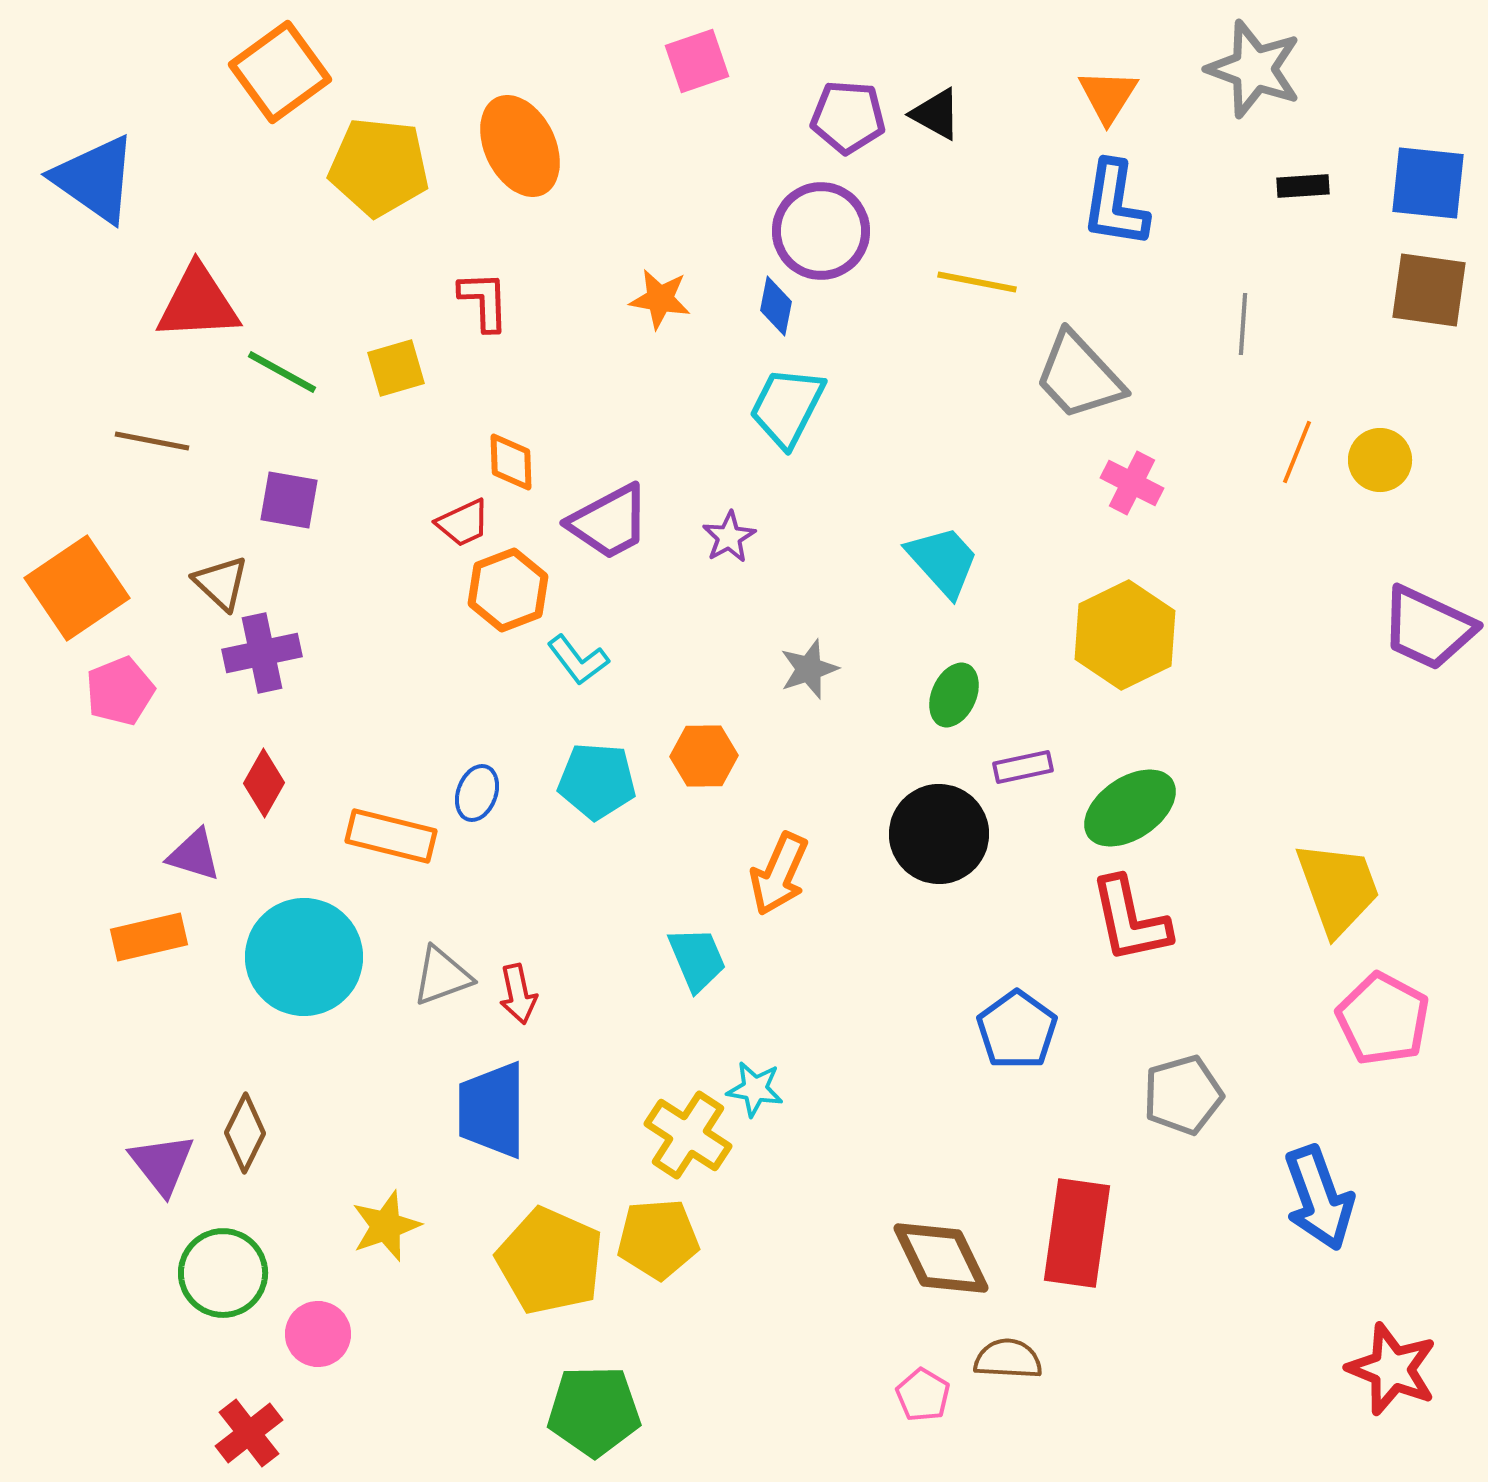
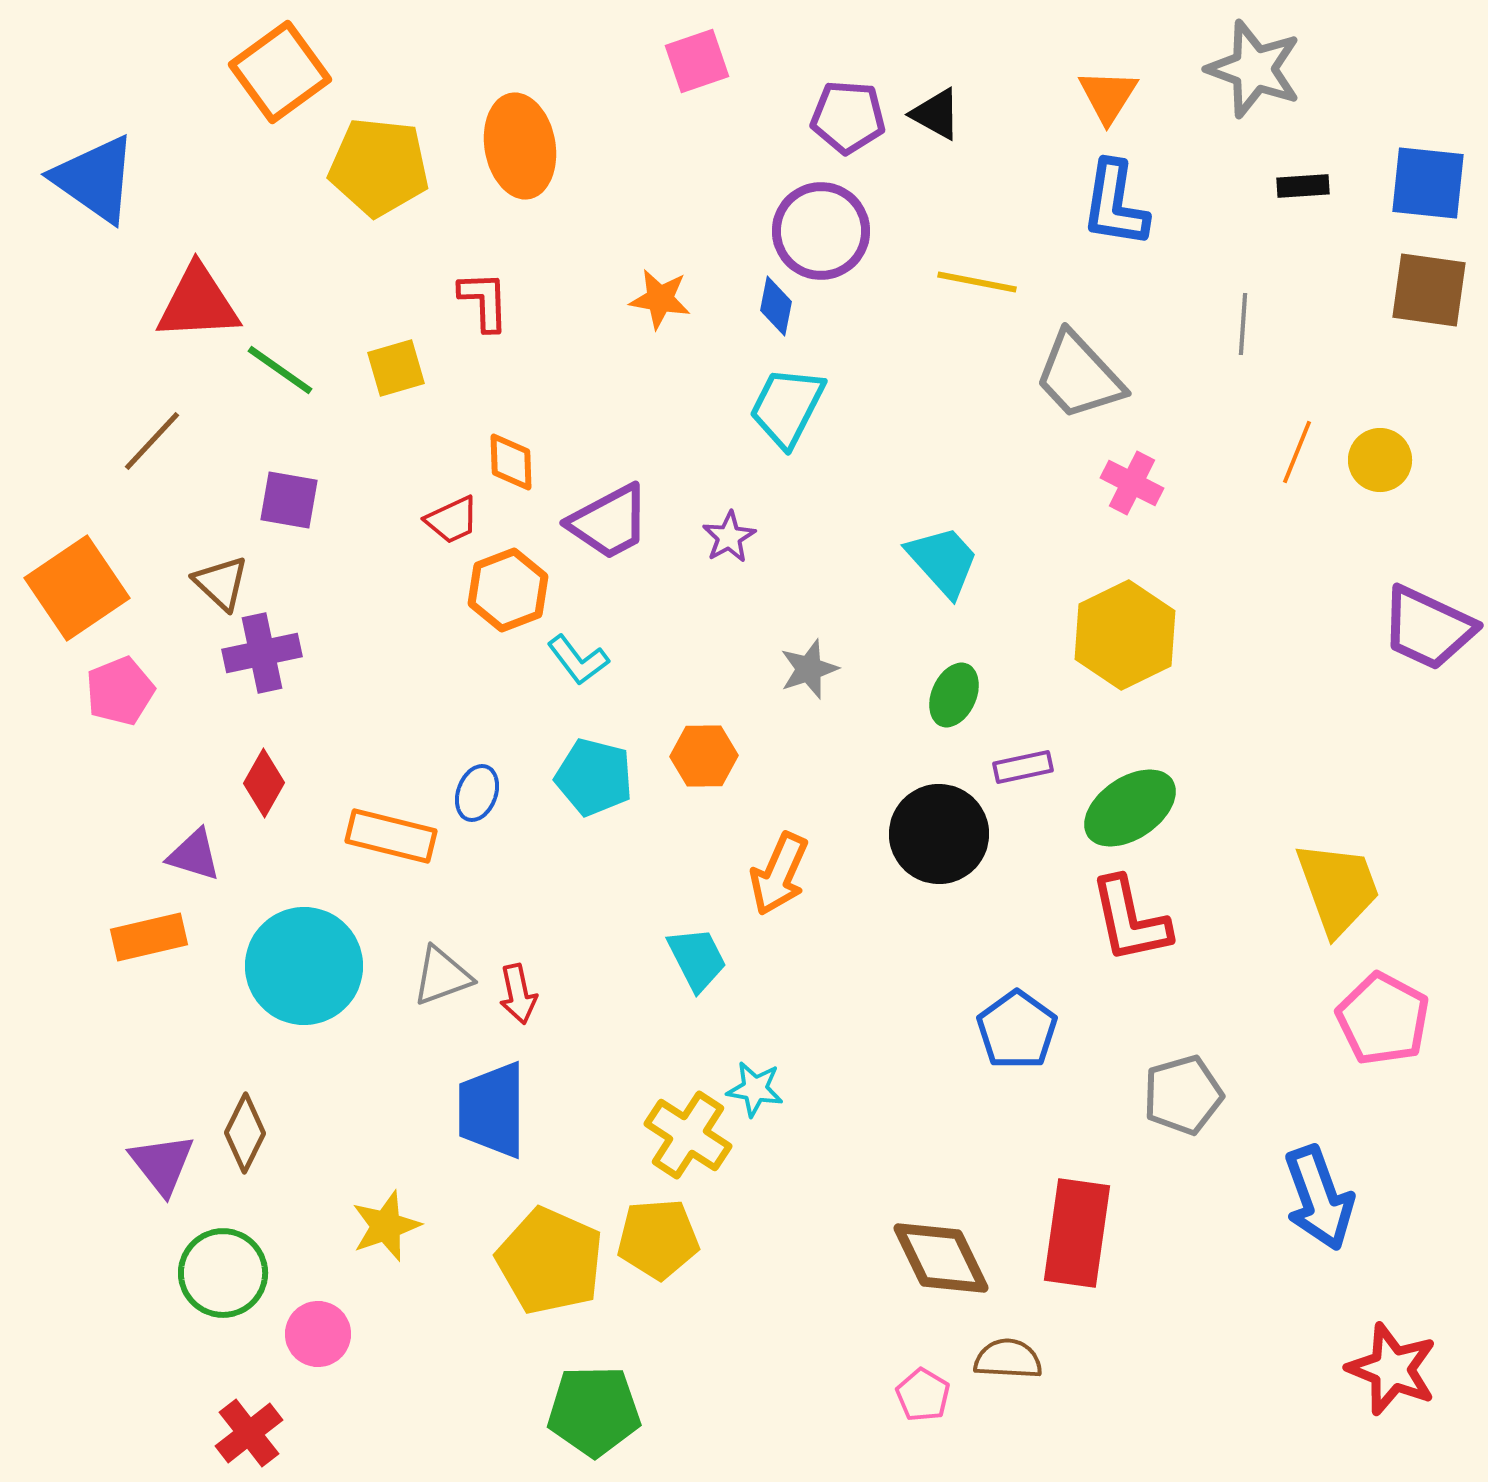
orange ellipse at (520, 146): rotated 16 degrees clockwise
green line at (282, 372): moved 2 px left, 2 px up; rotated 6 degrees clockwise
brown line at (152, 441): rotated 58 degrees counterclockwise
red trapezoid at (463, 523): moved 11 px left, 3 px up
cyan pentagon at (597, 781): moved 3 px left, 4 px up; rotated 10 degrees clockwise
cyan circle at (304, 957): moved 9 px down
cyan trapezoid at (697, 959): rotated 4 degrees counterclockwise
